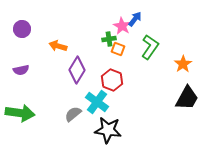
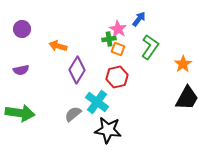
blue arrow: moved 4 px right
pink star: moved 4 px left, 3 px down
red hexagon: moved 5 px right, 3 px up; rotated 25 degrees clockwise
